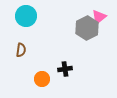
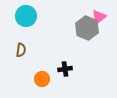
gray hexagon: rotated 10 degrees counterclockwise
